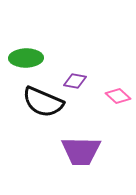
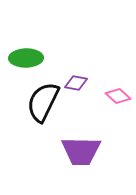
purple diamond: moved 1 px right, 2 px down
black semicircle: rotated 93 degrees clockwise
